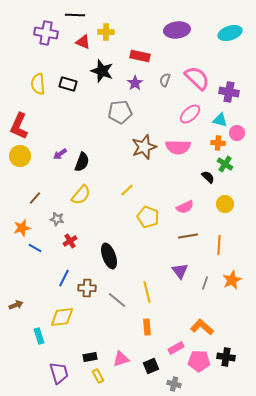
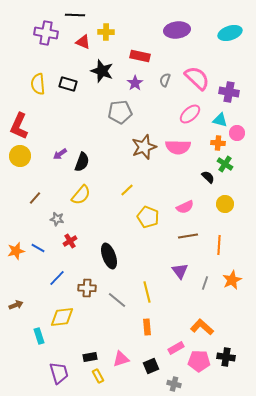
orange star at (22, 228): moved 6 px left, 23 px down
blue line at (35, 248): moved 3 px right
blue line at (64, 278): moved 7 px left; rotated 18 degrees clockwise
